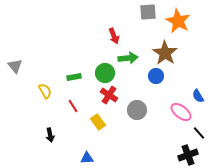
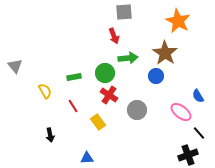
gray square: moved 24 px left
